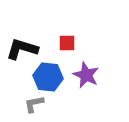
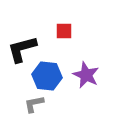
red square: moved 3 px left, 12 px up
black L-shape: rotated 32 degrees counterclockwise
blue hexagon: moved 1 px left, 1 px up
